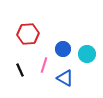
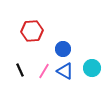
red hexagon: moved 4 px right, 3 px up
cyan circle: moved 5 px right, 14 px down
pink line: moved 6 px down; rotated 14 degrees clockwise
blue triangle: moved 7 px up
